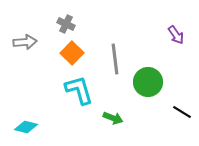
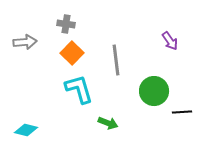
gray cross: rotated 18 degrees counterclockwise
purple arrow: moved 6 px left, 6 px down
gray line: moved 1 px right, 1 px down
green circle: moved 6 px right, 9 px down
cyan L-shape: moved 1 px up
black line: rotated 36 degrees counterclockwise
green arrow: moved 5 px left, 5 px down
cyan diamond: moved 3 px down
